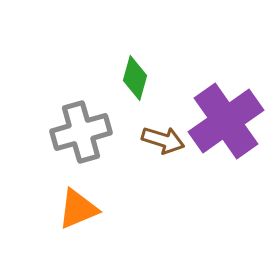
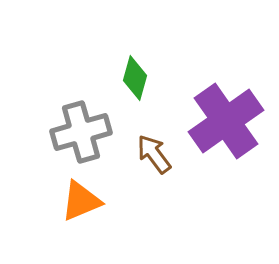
brown arrow: moved 9 px left, 14 px down; rotated 144 degrees counterclockwise
orange triangle: moved 3 px right, 8 px up
